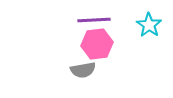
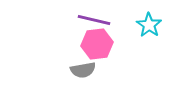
purple line: rotated 16 degrees clockwise
